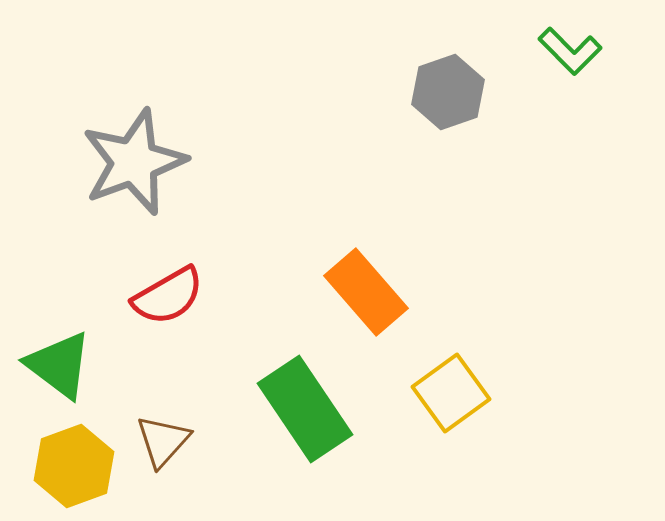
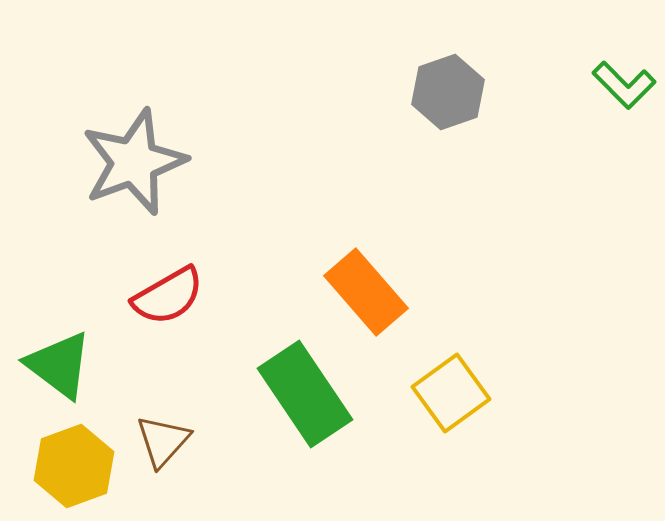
green L-shape: moved 54 px right, 34 px down
green rectangle: moved 15 px up
